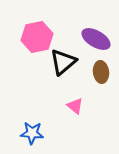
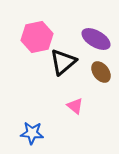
brown ellipse: rotated 30 degrees counterclockwise
